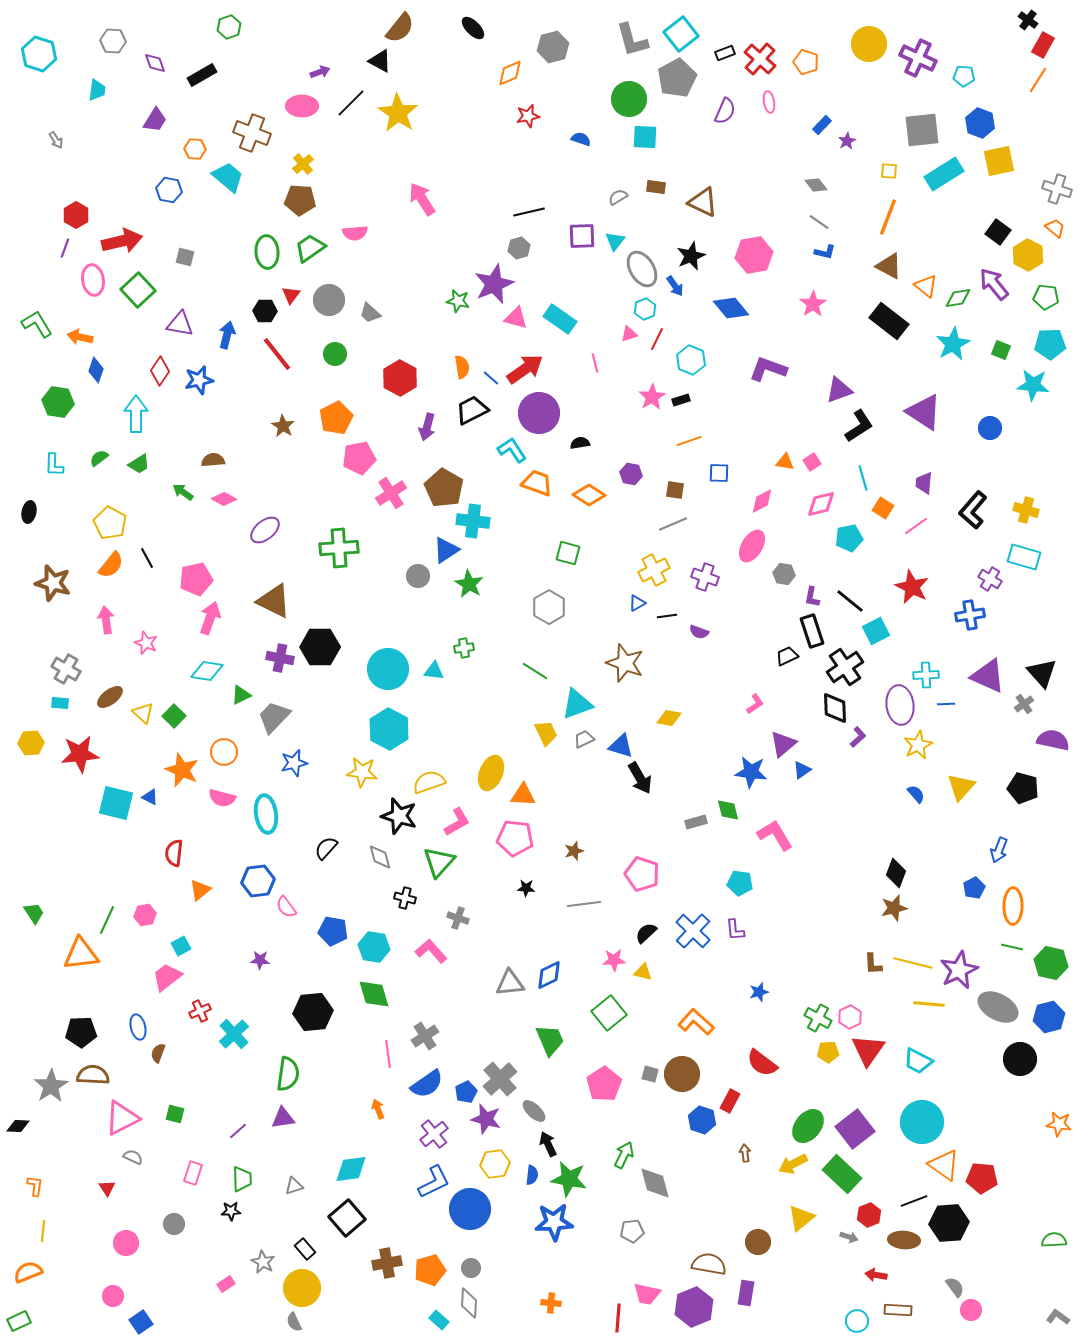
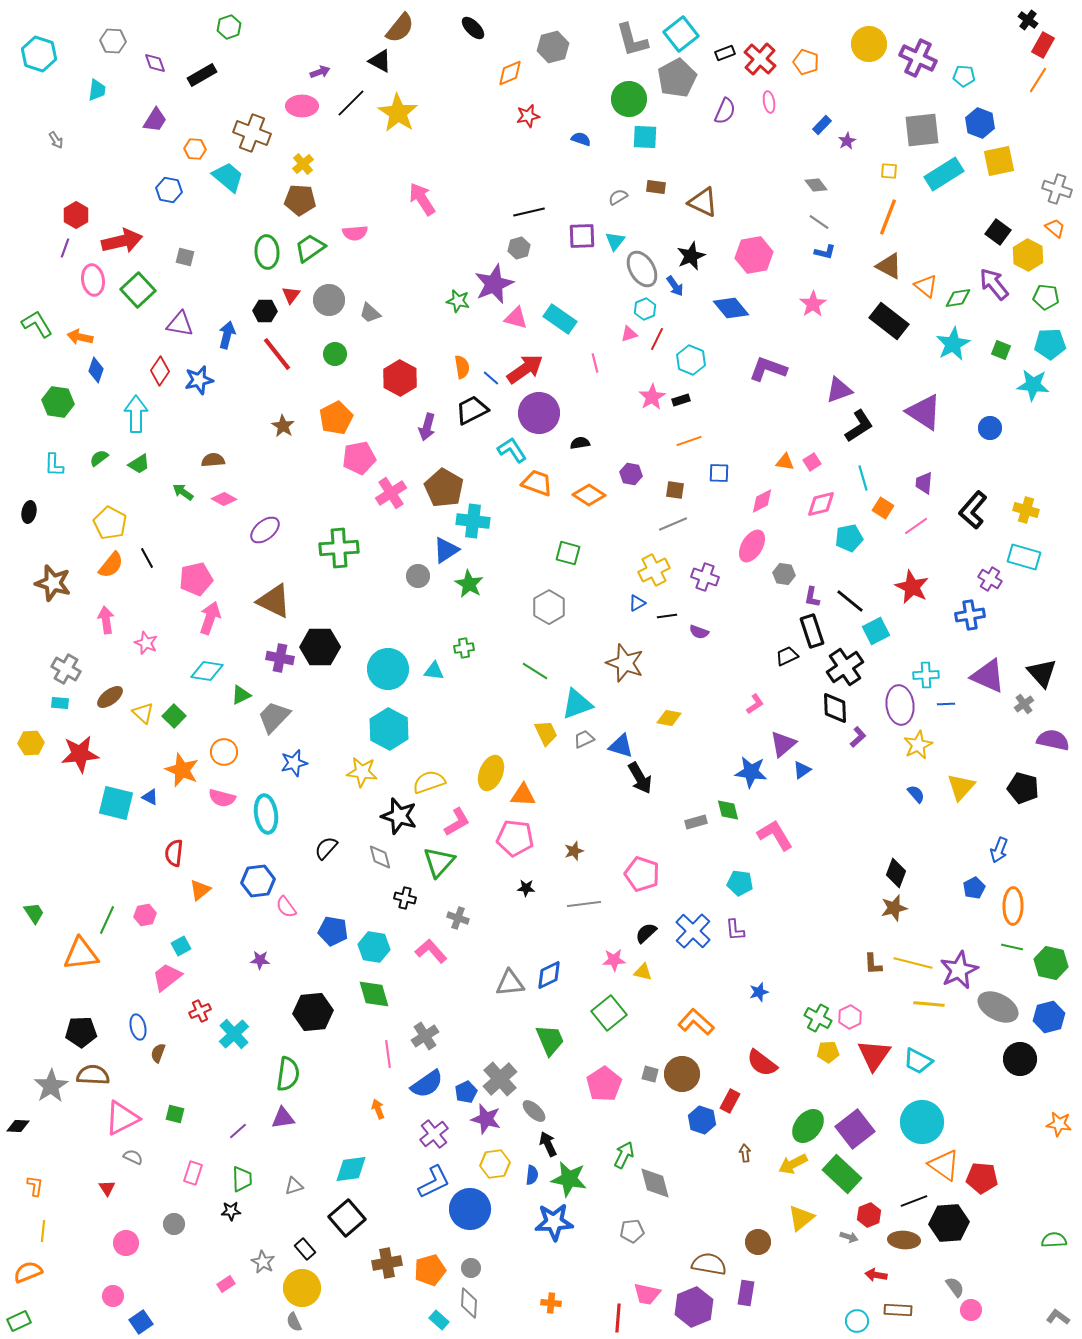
red triangle at (868, 1050): moved 6 px right, 5 px down
